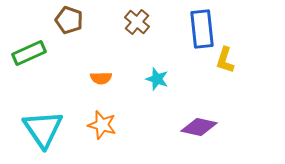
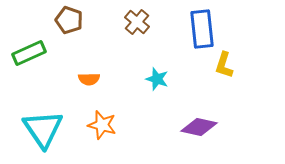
yellow L-shape: moved 1 px left, 5 px down
orange semicircle: moved 12 px left, 1 px down
